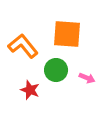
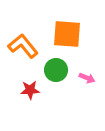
red star: rotated 24 degrees counterclockwise
